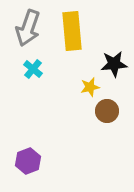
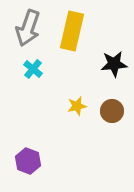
yellow rectangle: rotated 18 degrees clockwise
yellow star: moved 13 px left, 19 px down
brown circle: moved 5 px right
purple hexagon: rotated 20 degrees counterclockwise
